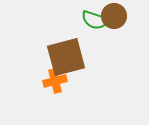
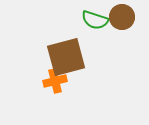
brown circle: moved 8 px right, 1 px down
